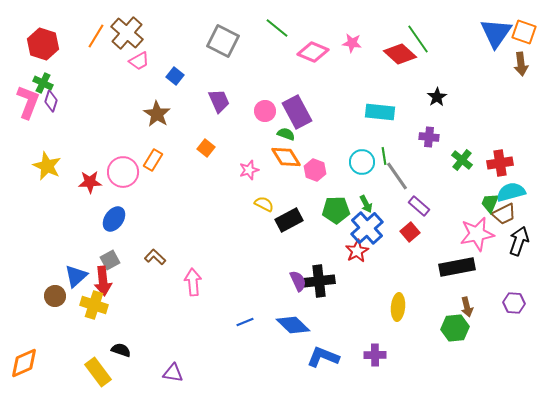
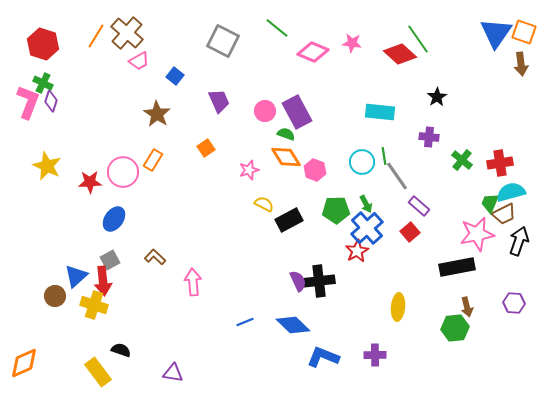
orange square at (206, 148): rotated 18 degrees clockwise
